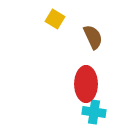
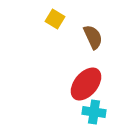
red ellipse: rotated 40 degrees clockwise
